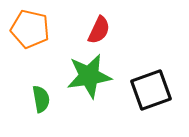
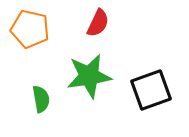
red semicircle: moved 1 px left, 7 px up
